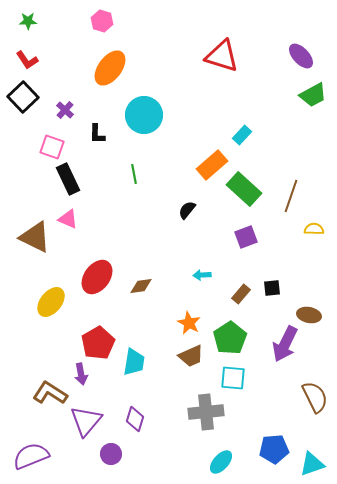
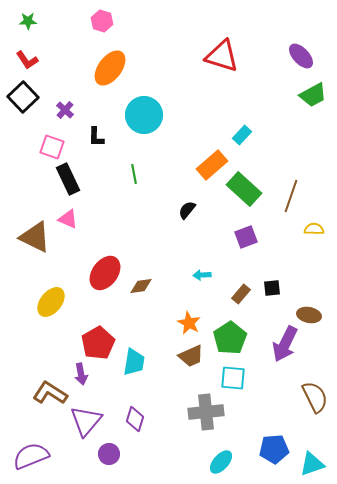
black L-shape at (97, 134): moved 1 px left, 3 px down
red ellipse at (97, 277): moved 8 px right, 4 px up
purple circle at (111, 454): moved 2 px left
